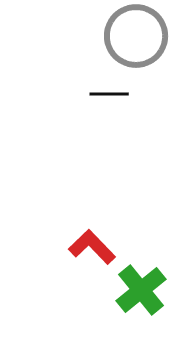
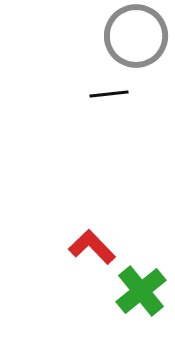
black line: rotated 6 degrees counterclockwise
green cross: moved 1 px down
